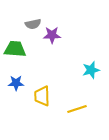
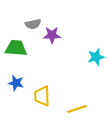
green trapezoid: moved 1 px right, 1 px up
cyan star: moved 5 px right, 13 px up
blue star: rotated 14 degrees clockwise
